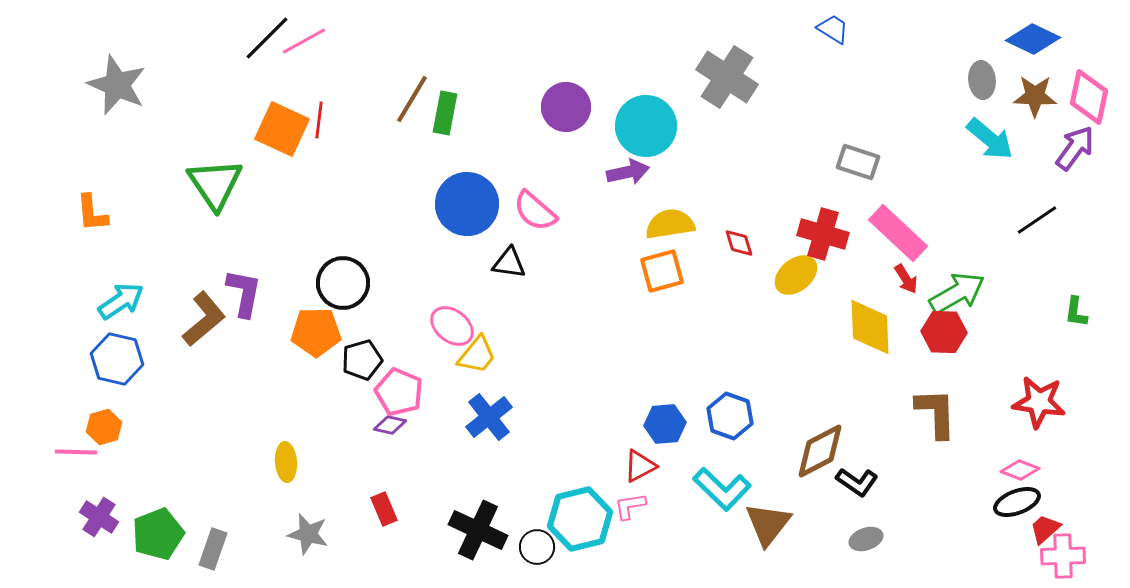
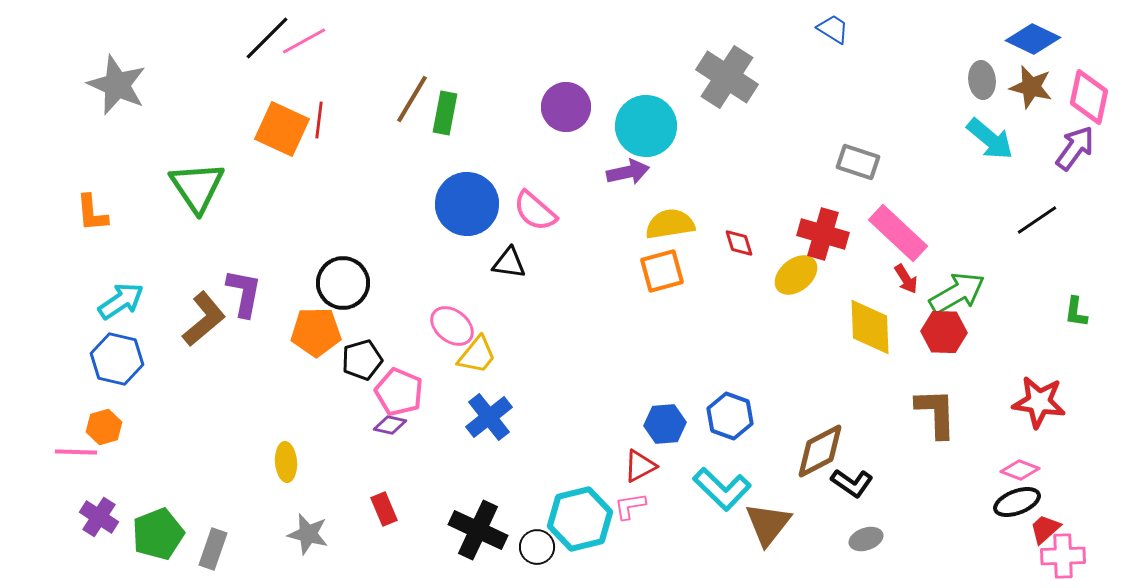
brown star at (1035, 96): moved 4 px left, 9 px up; rotated 12 degrees clockwise
green triangle at (215, 184): moved 18 px left, 3 px down
black L-shape at (857, 482): moved 5 px left, 1 px down
